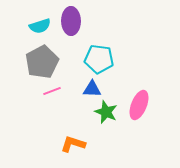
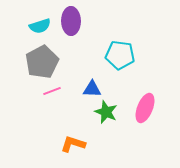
cyan pentagon: moved 21 px right, 4 px up
pink ellipse: moved 6 px right, 3 px down
